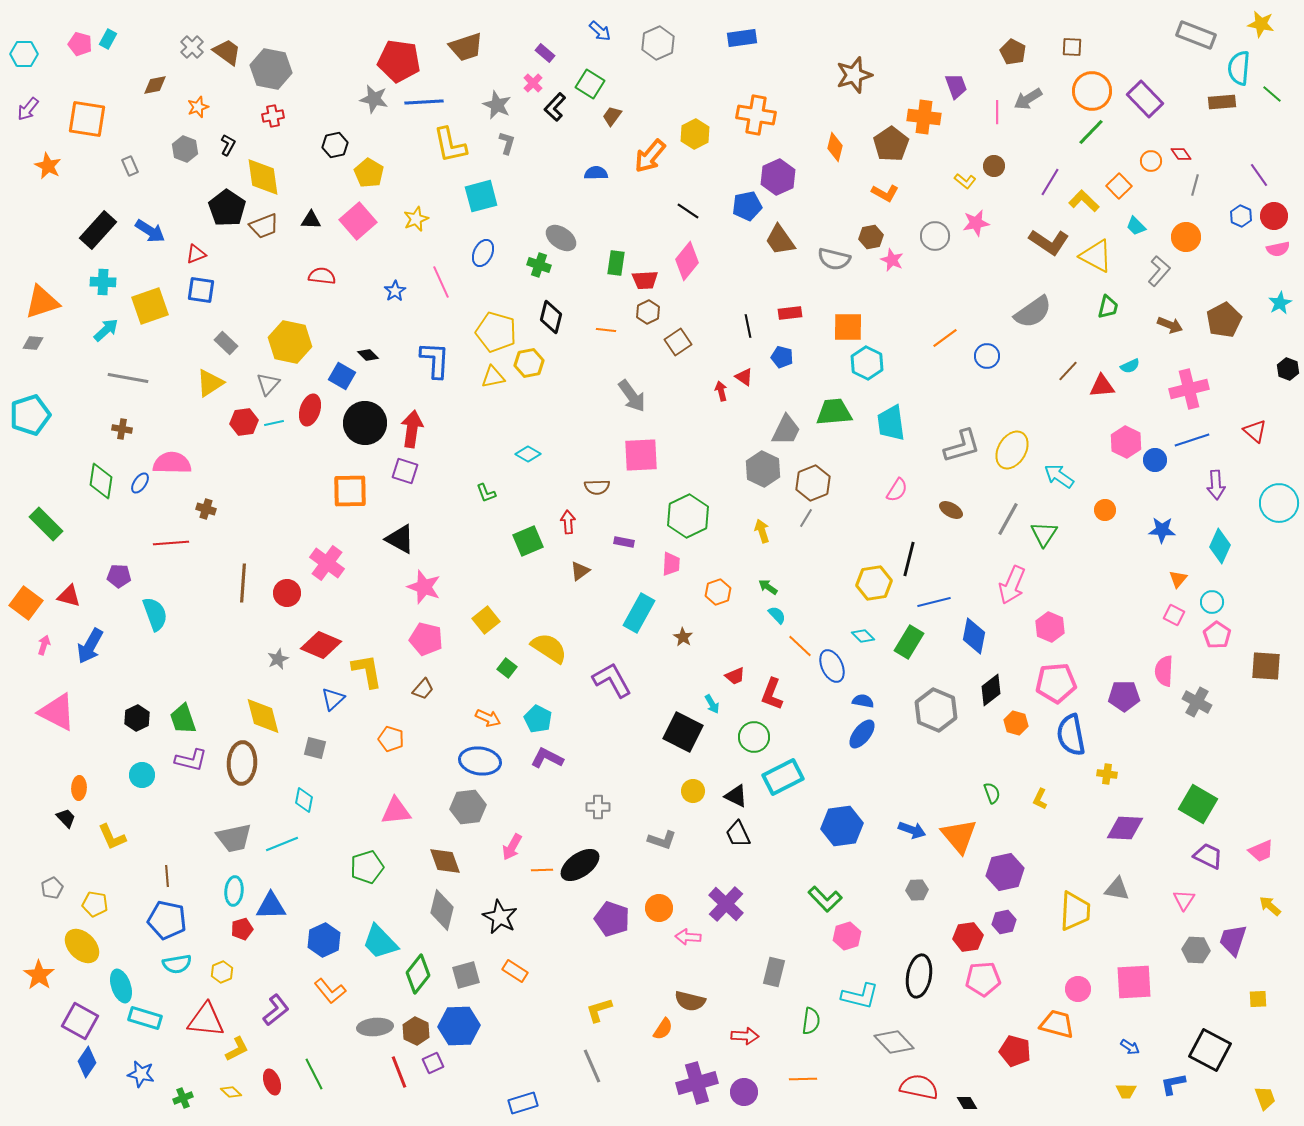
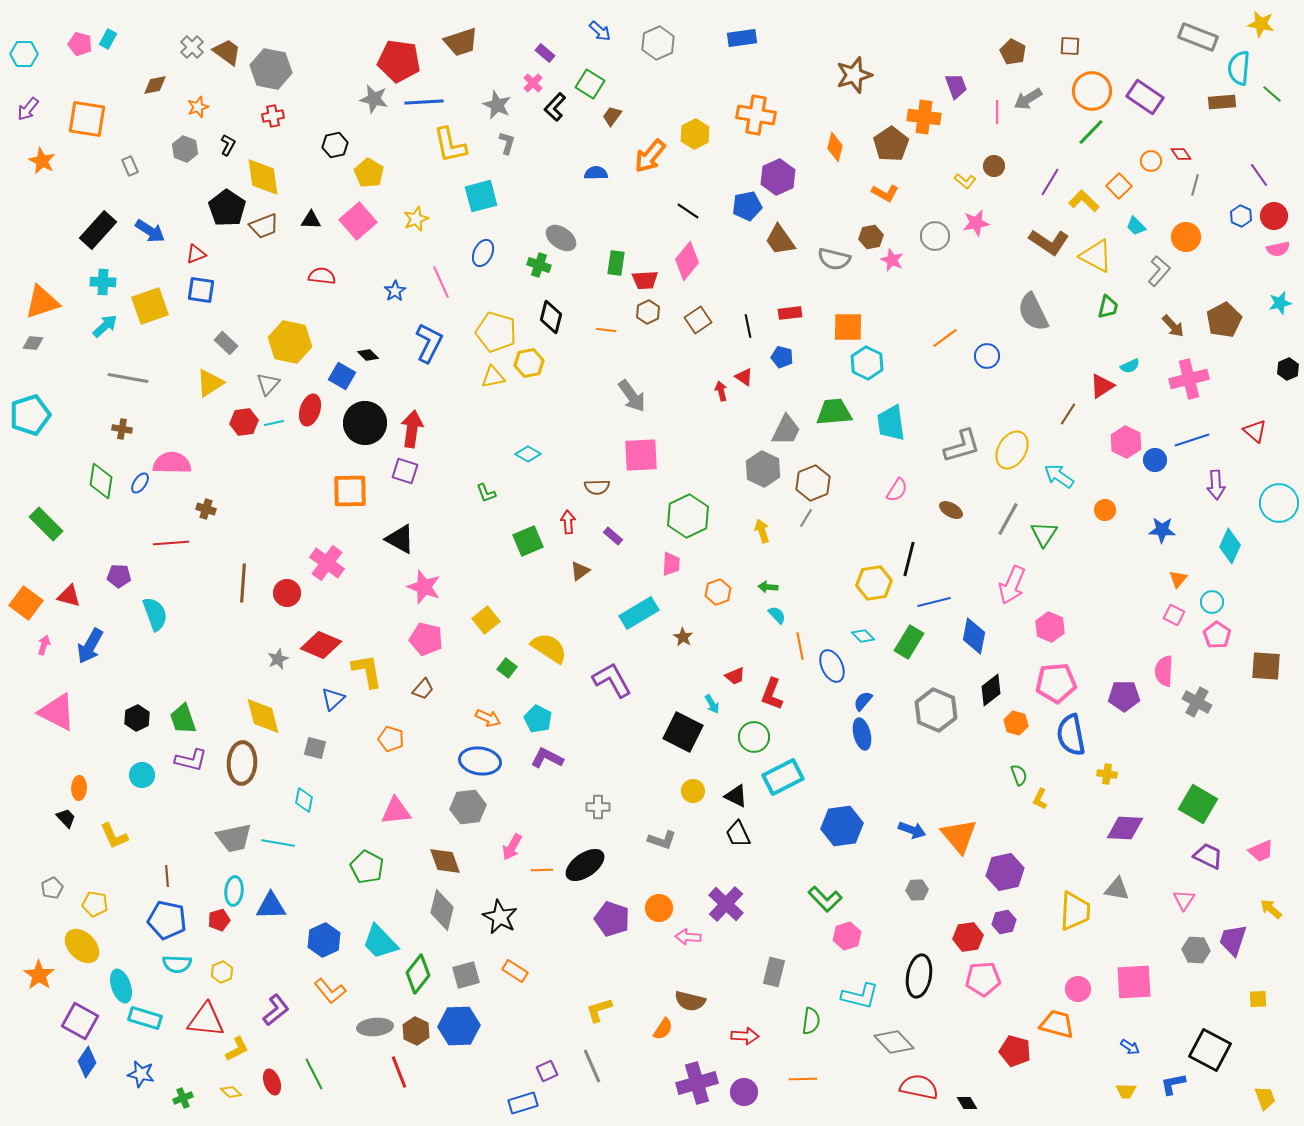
gray rectangle at (1196, 35): moved 2 px right, 2 px down
brown trapezoid at (466, 47): moved 5 px left, 5 px up
brown square at (1072, 47): moved 2 px left, 1 px up
purple rectangle at (1145, 99): moved 2 px up; rotated 12 degrees counterclockwise
orange star at (48, 166): moved 6 px left, 5 px up
cyan star at (1280, 303): rotated 15 degrees clockwise
gray semicircle at (1033, 312): rotated 99 degrees clockwise
brown arrow at (1170, 325): moved 3 px right, 1 px down; rotated 25 degrees clockwise
cyan arrow at (106, 330): moved 1 px left, 4 px up
brown square at (678, 342): moved 20 px right, 22 px up
blue L-shape at (435, 360): moved 6 px left, 17 px up; rotated 24 degrees clockwise
black hexagon at (1288, 369): rotated 15 degrees clockwise
brown line at (1068, 371): moved 43 px down; rotated 10 degrees counterclockwise
red triangle at (1102, 386): rotated 28 degrees counterclockwise
pink cross at (1189, 389): moved 10 px up
purple rectangle at (624, 542): moved 11 px left, 6 px up; rotated 30 degrees clockwise
cyan diamond at (1220, 546): moved 10 px right
green arrow at (768, 587): rotated 30 degrees counterclockwise
cyan rectangle at (639, 613): rotated 30 degrees clockwise
orange line at (800, 646): rotated 36 degrees clockwise
blue semicircle at (863, 701): rotated 60 degrees counterclockwise
blue ellipse at (862, 734): rotated 52 degrees counterclockwise
green semicircle at (992, 793): moved 27 px right, 18 px up
yellow L-shape at (112, 837): moved 2 px right, 1 px up
cyan line at (282, 844): moved 4 px left, 1 px up; rotated 32 degrees clockwise
black ellipse at (580, 865): moved 5 px right
green pentagon at (367, 867): rotated 28 degrees counterclockwise
yellow arrow at (1270, 906): moved 1 px right, 3 px down
red pentagon at (242, 929): moved 23 px left, 9 px up
cyan semicircle at (177, 964): rotated 12 degrees clockwise
purple square at (433, 1063): moved 114 px right, 8 px down
